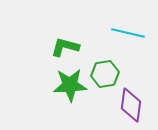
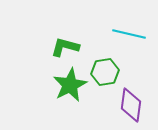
cyan line: moved 1 px right, 1 px down
green hexagon: moved 2 px up
green star: rotated 24 degrees counterclockwise
